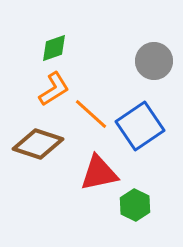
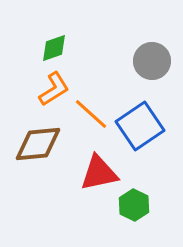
gray circle: moved 2 px left
brown diamond: rotated 24 degrees counterclockwise
green hexagon: moved 1 px left
